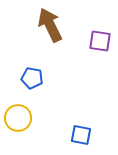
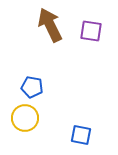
purple square: moved 9 px left, 10 px up
blue pentagon: moved 9 px down
yellow circle: moved 7 px right
